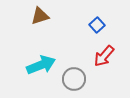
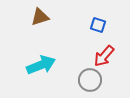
brown triangle: moved 1 px down
blue square: moved 1 px right; rotated 28 degrees counterclockwise
gray circle: moved 16 px right, 1 px down
